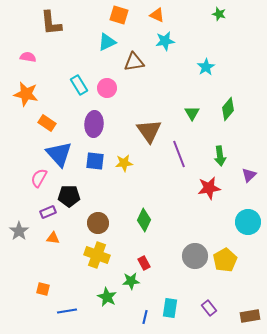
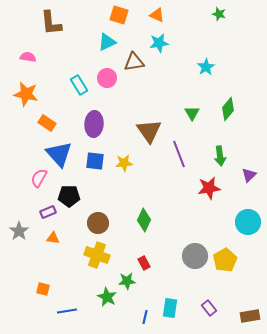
cyan star at (165, 41): moved 6 px left, 2 px down
pink circle at (107, 88): moved 10 px up
green star at (131, 281): moved 4 px left
